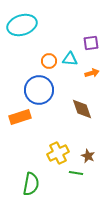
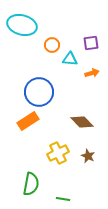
cyan ellipse: rotated 32 degrees clockwise
orange circle: moved 3 px right, 16 px up
blue circle: moved 2 px down
brown diamond: moved 13 px down; rotated 25 degrees counterclockwise
orange rectangle: moved 8 px right, 4 px down; rotated 15 degrees counterclockwise
green line: moved 13 px left, 26 px down
